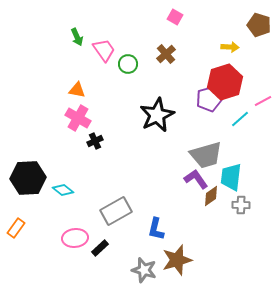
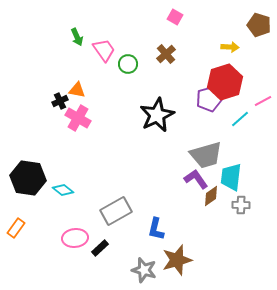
black cross: moved 35 px left, 40 px up
black hexagon: rotated 12 degrees clockwise
